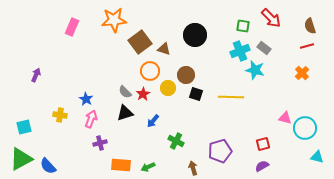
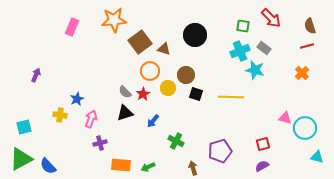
blue star: moved 9 px left; rotated 16 degrees clockwise
